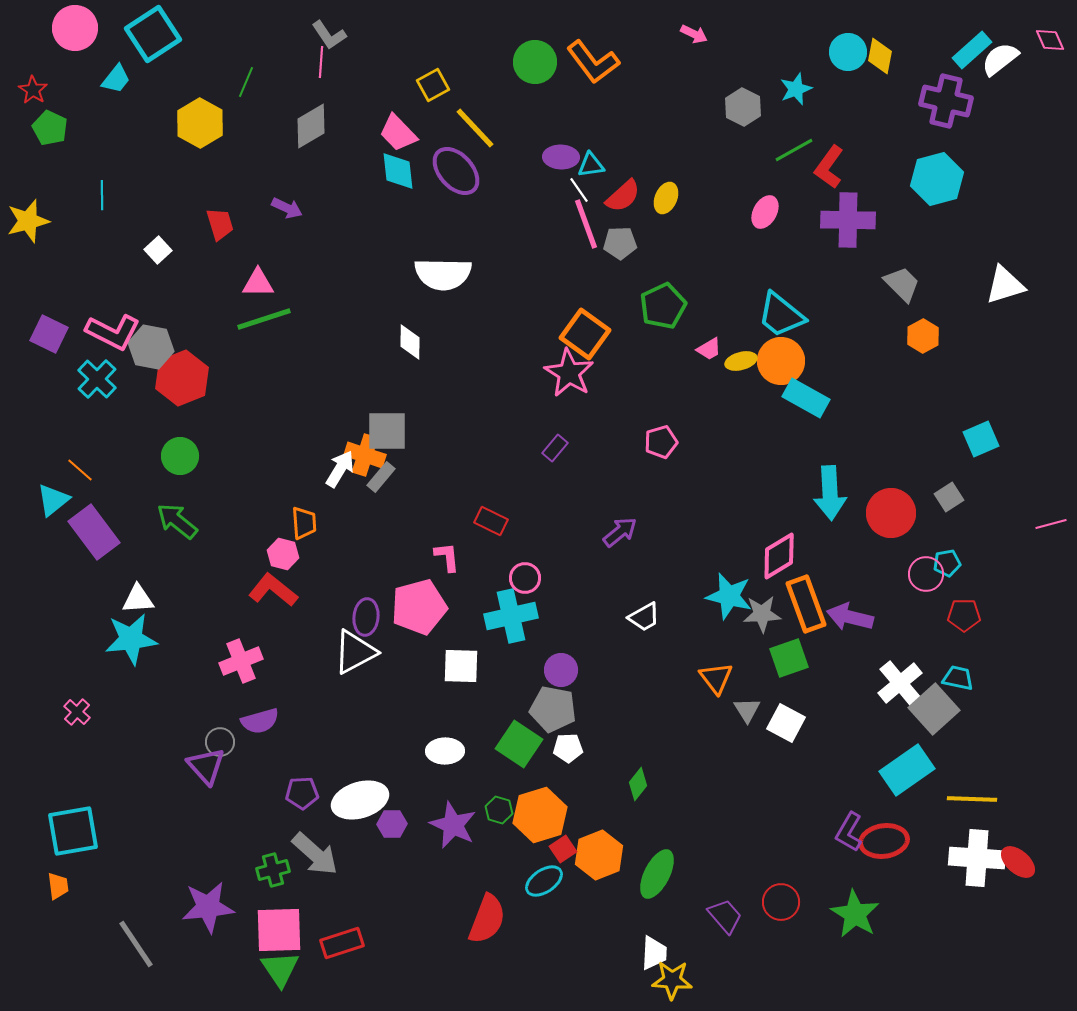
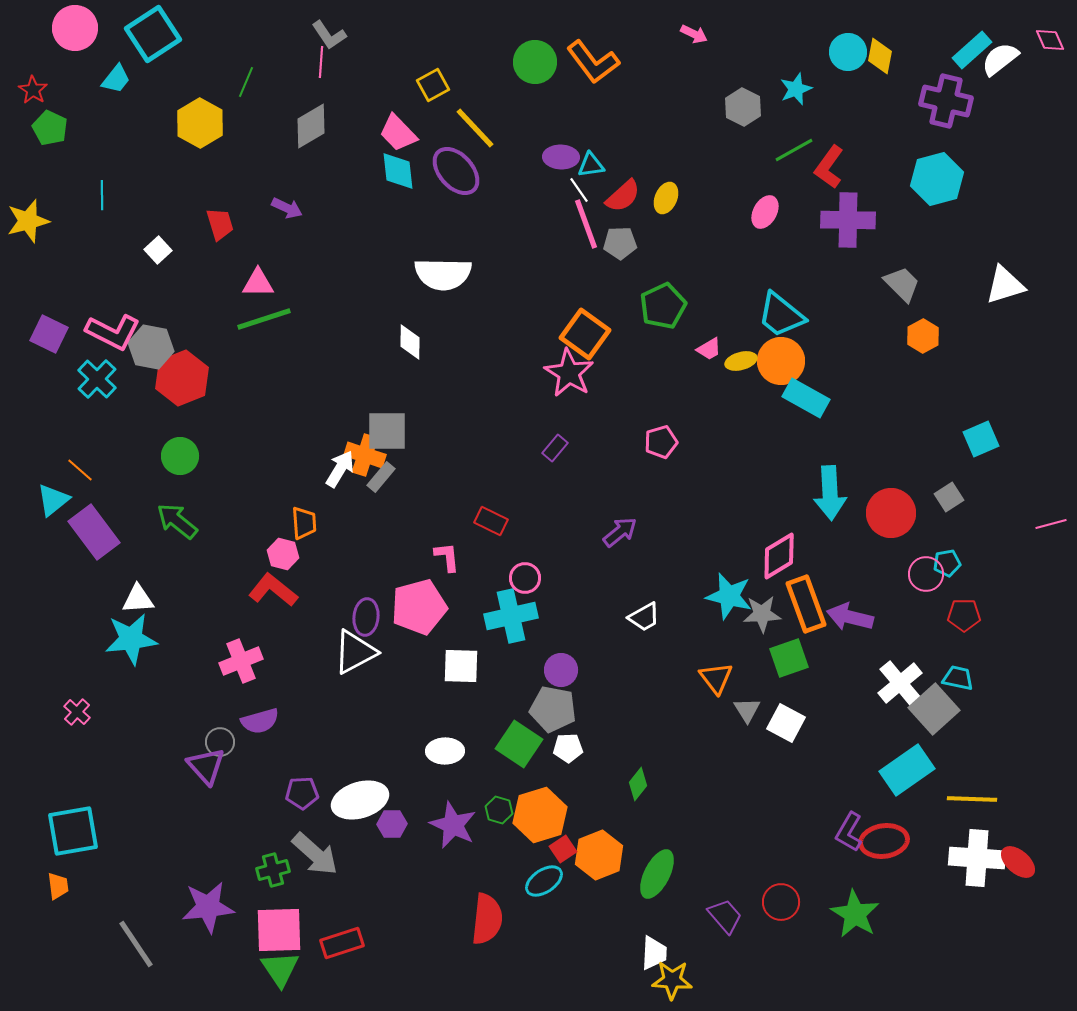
red semicircle at (487, 919): rotated 15 degrees counterclockwise
